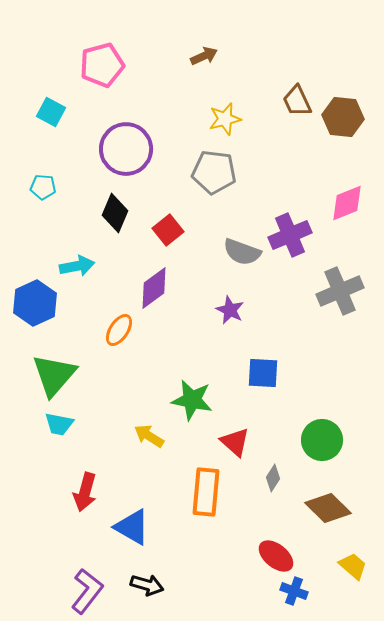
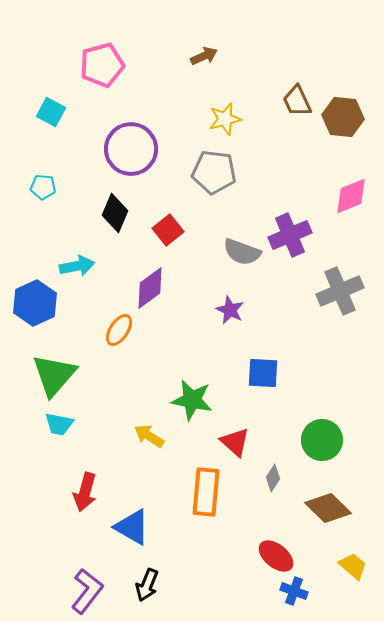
purple circle: moved 5 px right
pink diamond: moved 4 px right, 7 px up
purple diamond: moved 4 px left
black arrow: rotated 96 degrees clockwise
